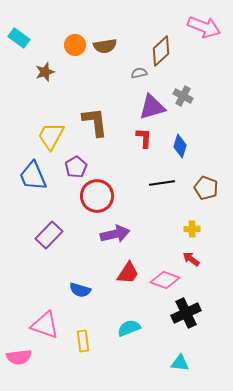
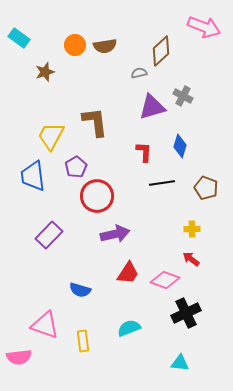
red L-shape: moved 14 px down
blue trapezoid: rotated 16 degrees clockwise
